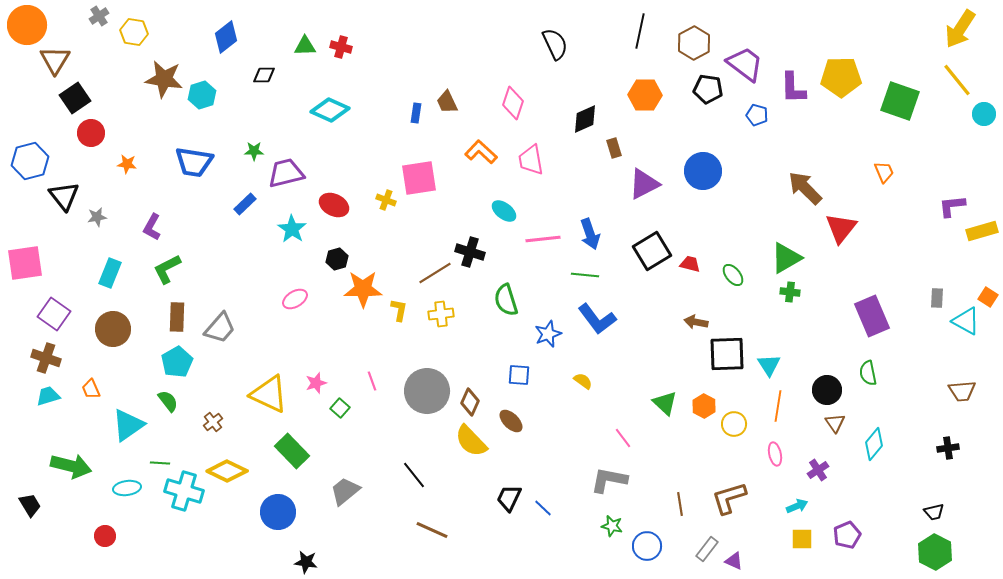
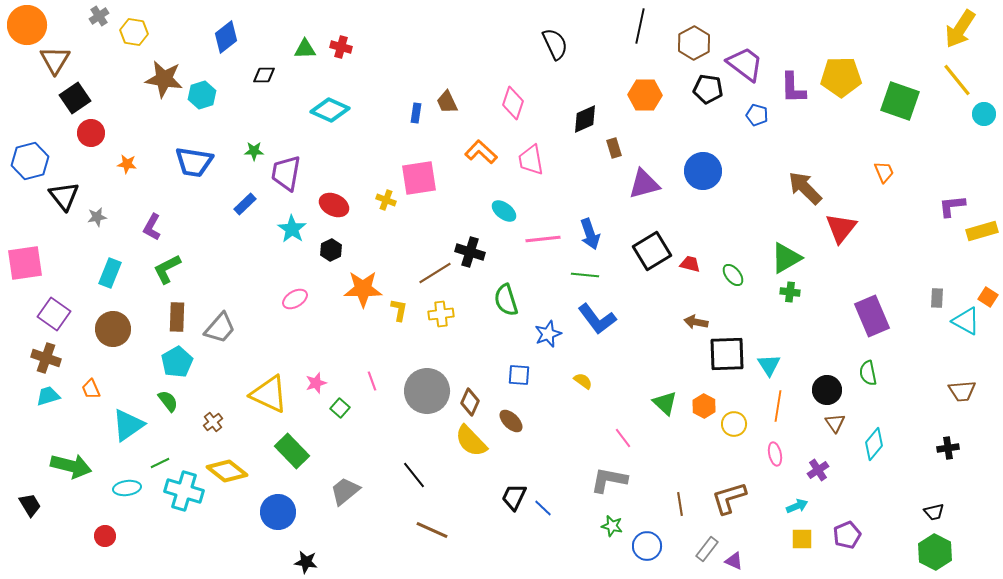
black line at (640, 31): moved 5 px up
green triangle at (305, 46): moved 3 px down
purple trapezoid at (286, 173): rotated 66 degrees counterclockwise
purple triangle at (644, 184): rotated 12 degrees clockwise
black hexagon at (337, 259): moved 6 px left, 9 px up; rotated 10 degrees counterclockwise
green line at (160, 463): rotated 30 degrees counterclockwise
yellow diamond at (227, 471): rotated 12 degrees clockwise
black trapezoid at (509, 498): moved 5 px right, 1 px up
